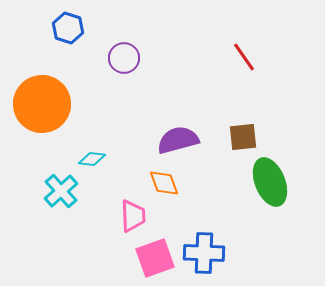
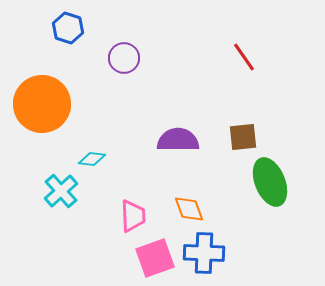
purple semicircle: rotated 15 degrees clockwise
orange diamond: moved 25 px right, 26 px down
